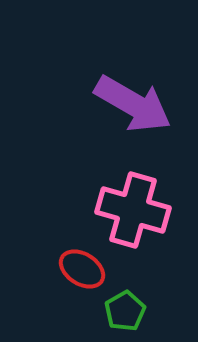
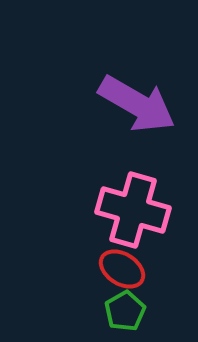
purple arrow: moved 4 px right
red ellipse: moved 40 px right
